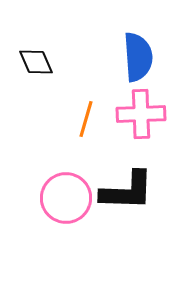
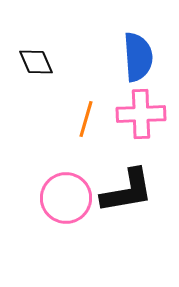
black L-shape: rotated 12 degrees counterclockwise
